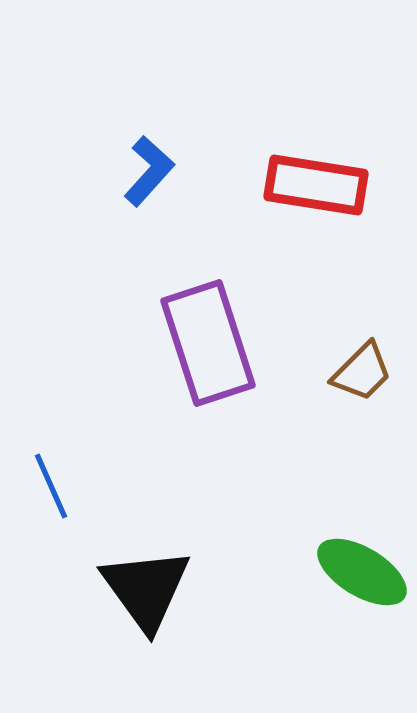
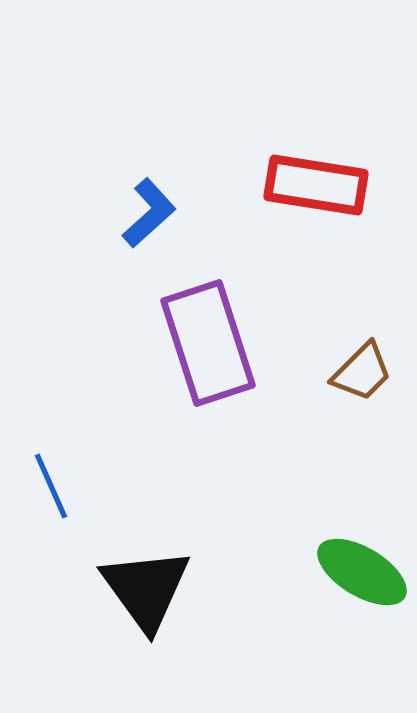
blue L-shape: moved 42 px down; rotated 6 degrees clockwise
